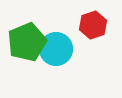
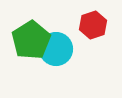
green pentagon: moved 4 px right, 2 px up; rotated 9 degrees counterclockwise
